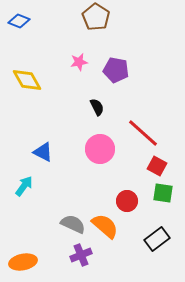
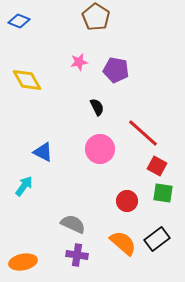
orange semicircle: moved 18 px right, 17 px down
purple cross: moved 4 px left; rotated 30 degrees clockwise
